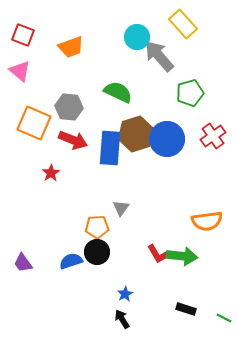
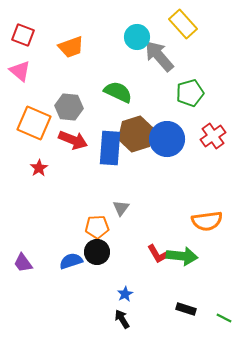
red star: moved 12 px left, 5 px up
